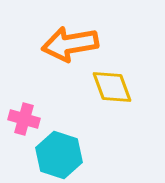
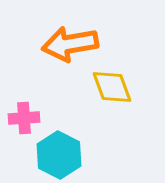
pink cross: moved 1 px up; rotated 20 degrees counterclockwise
cyan hexagon: rotated 9 degrees clockwise
